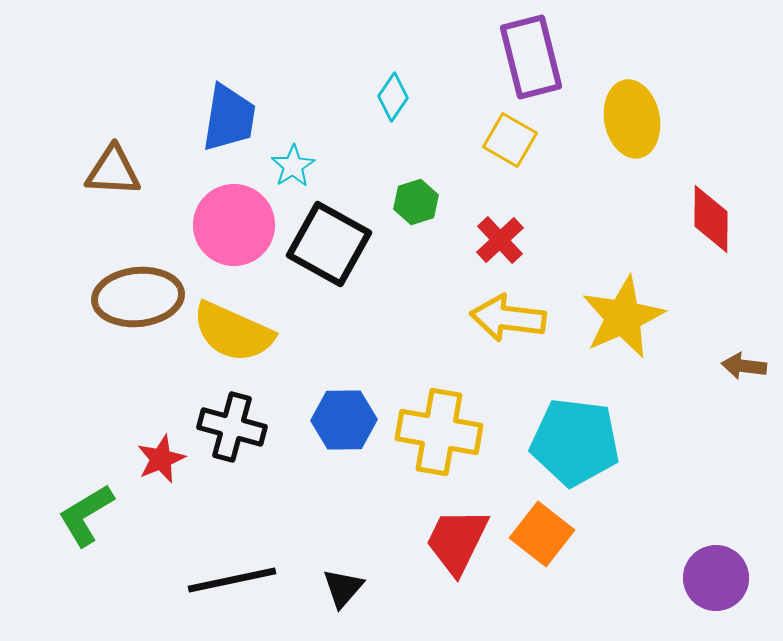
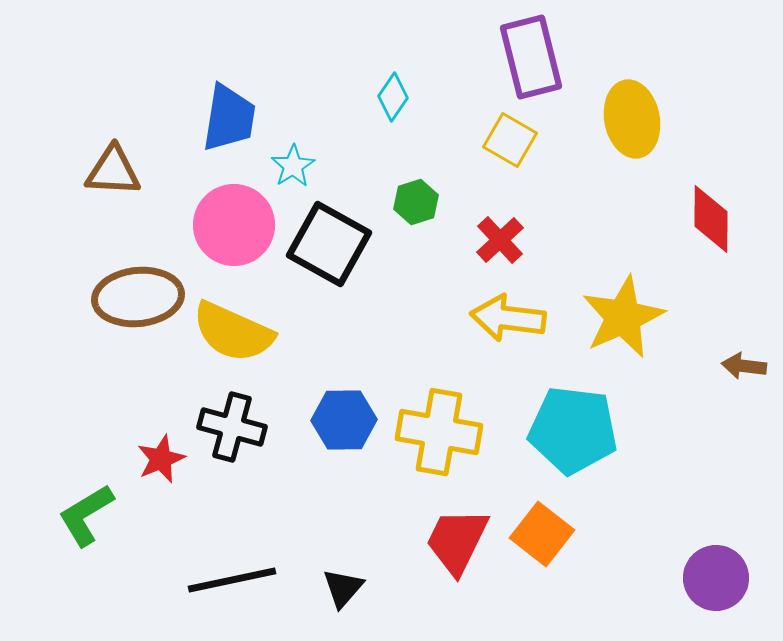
cyan pentagon: moved 2 px left, 12 px up
